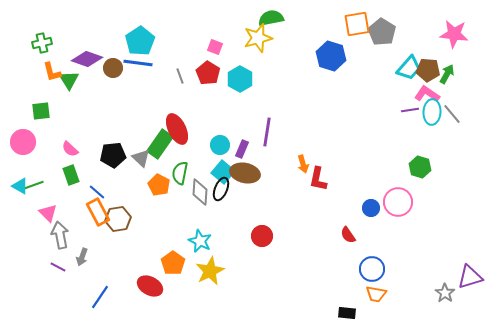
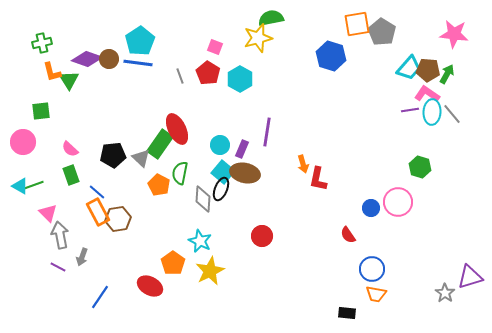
brown circle at (113, 68): moved 4 px left, 9 px up
gray diamond at (200, 192): moved 3 px right, 7 px down
